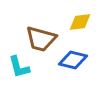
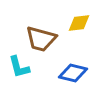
yellow diamond: moved 1 px left, 1 px down
blue diamond: moved 13 px down
